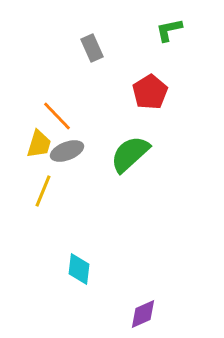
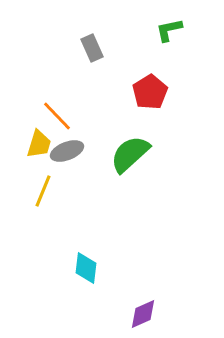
cyan diamond: moved 7 px right, 1 px up
